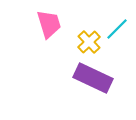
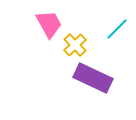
pink trapezoid: rotated 12 degrees counterclockwise
yellow cross: moved 14 px left, 3 px down
